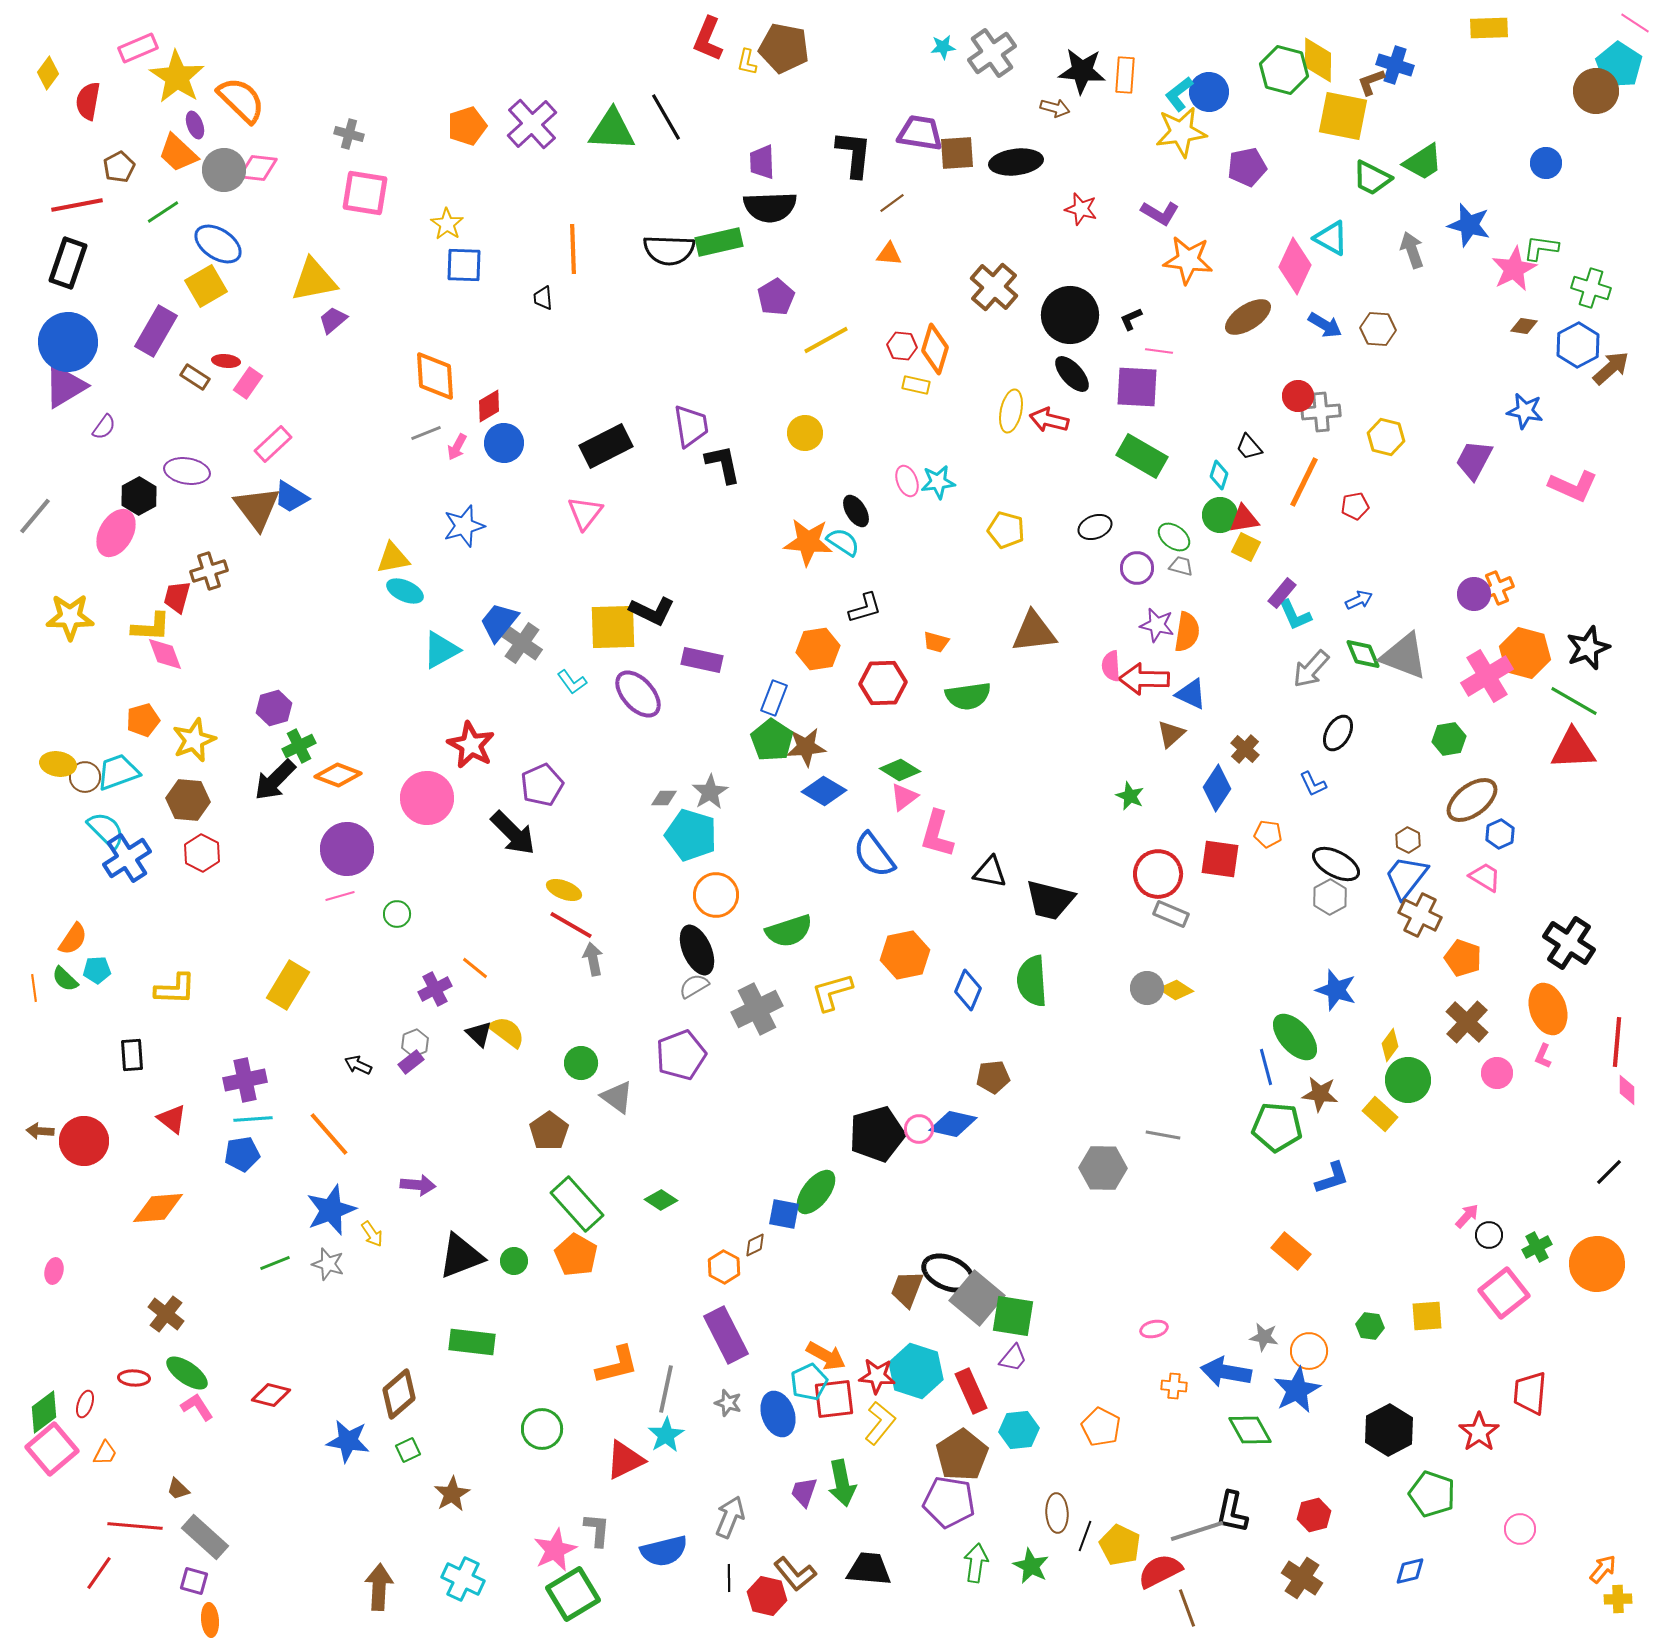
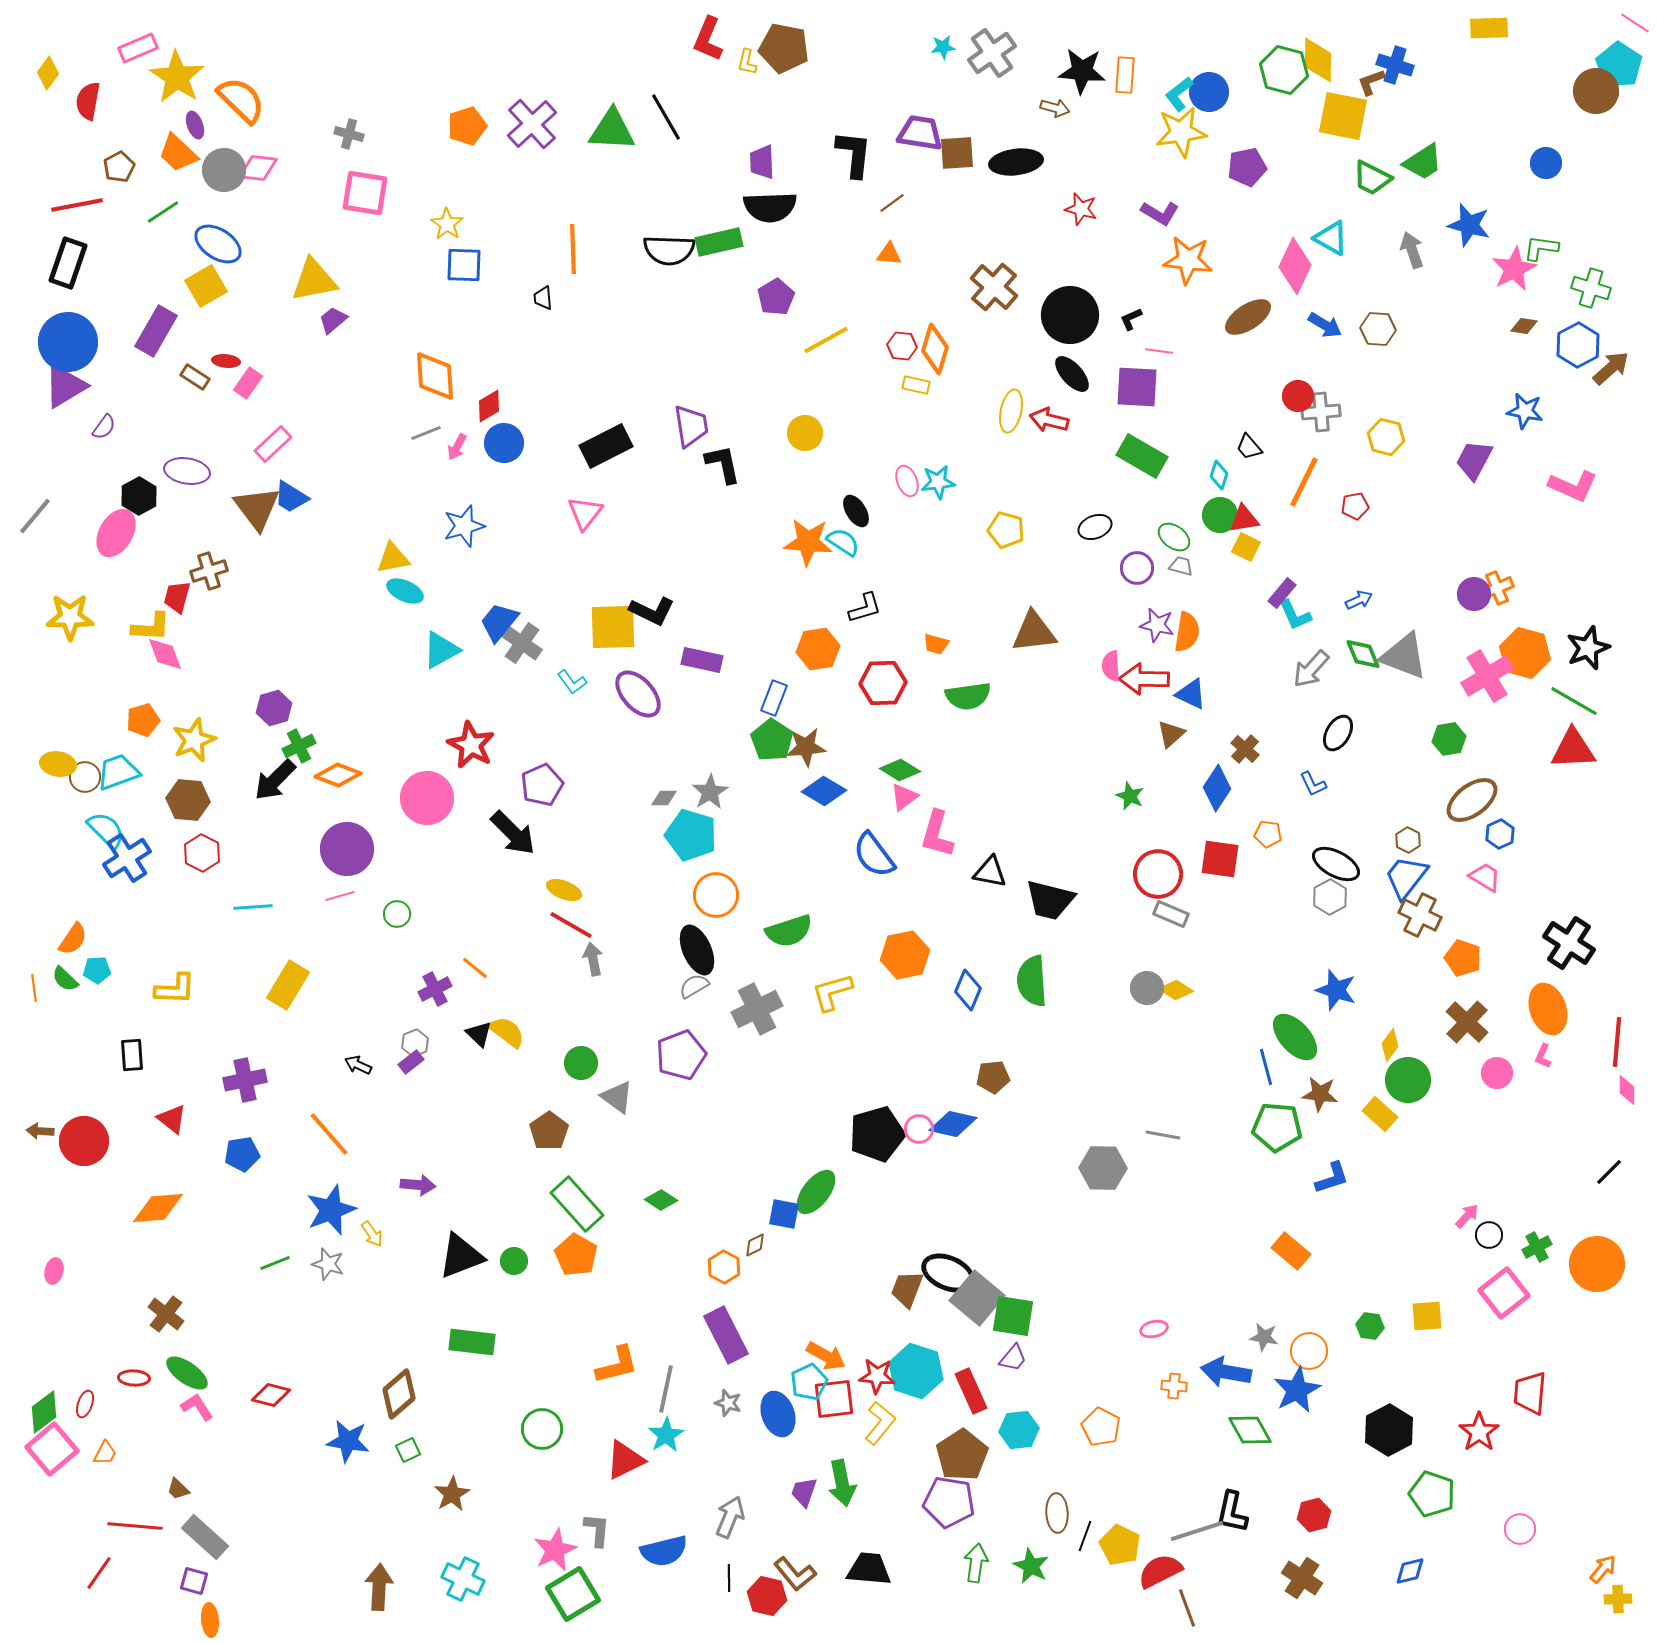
orange trapezoid at (936, 642): moved 2 px down
cyan line at (253, 1119): moved 212 px up
